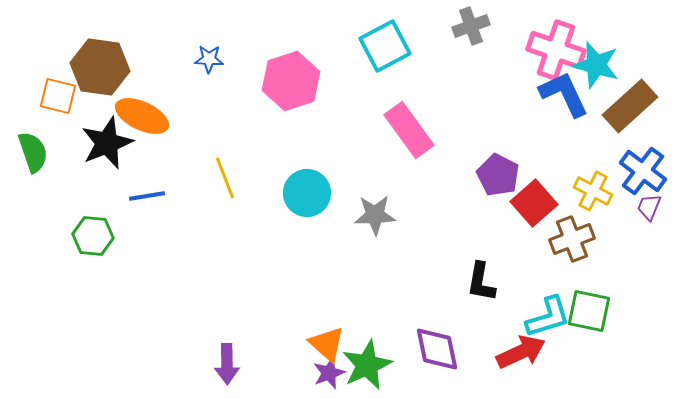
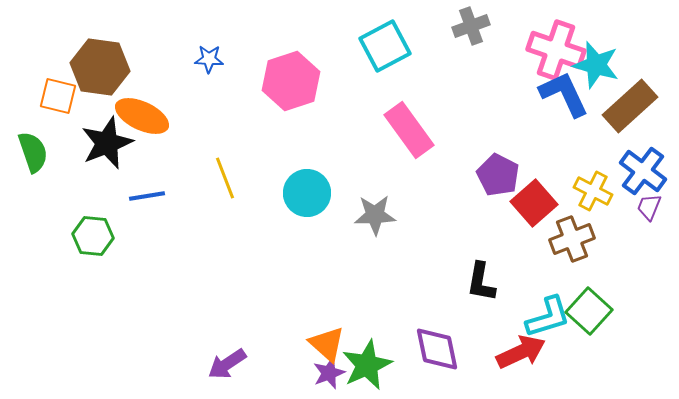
green square: rotated 30 degrees clockwise
purple arrow: rotated 57 degrees clockwise
